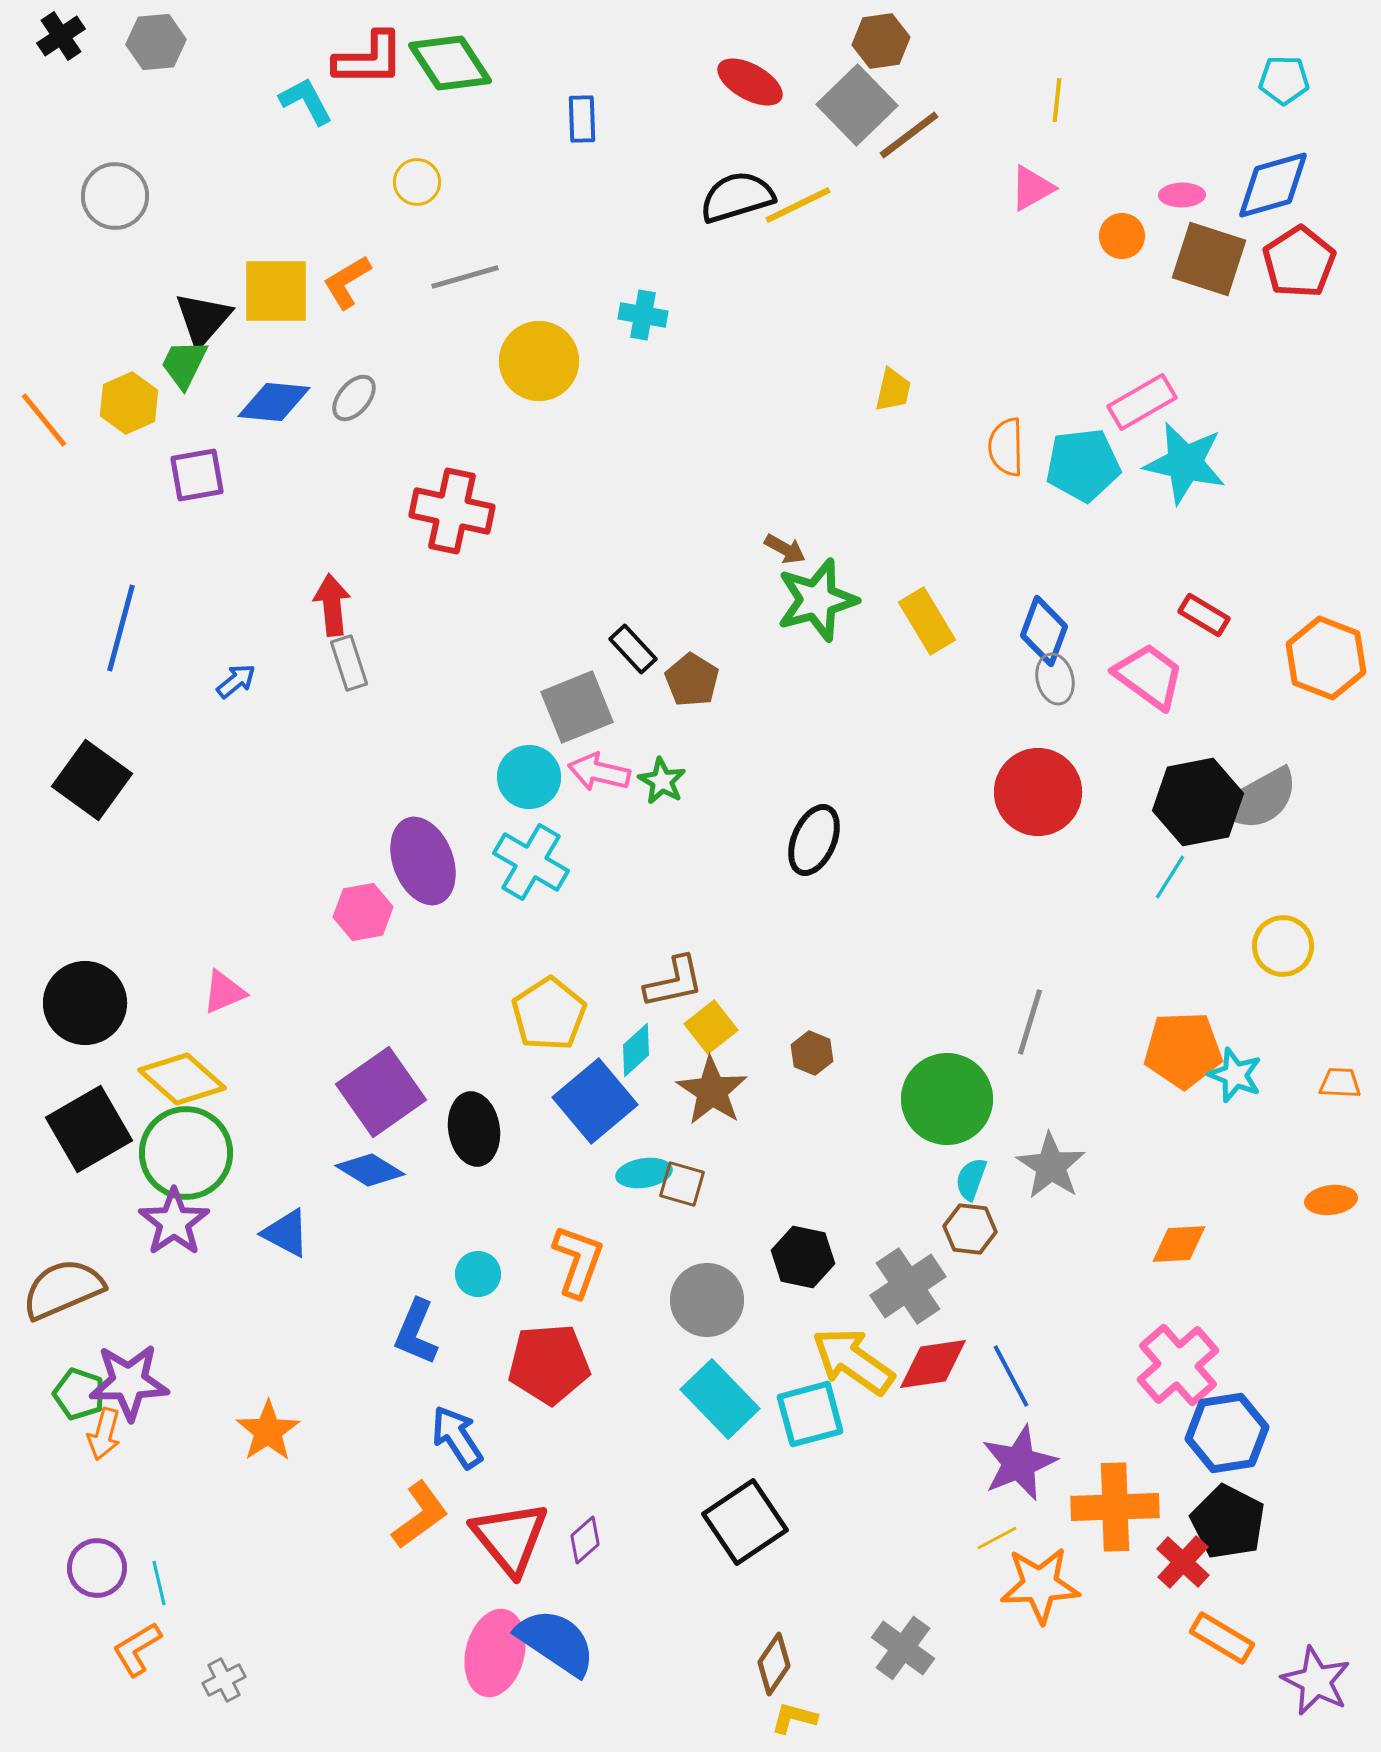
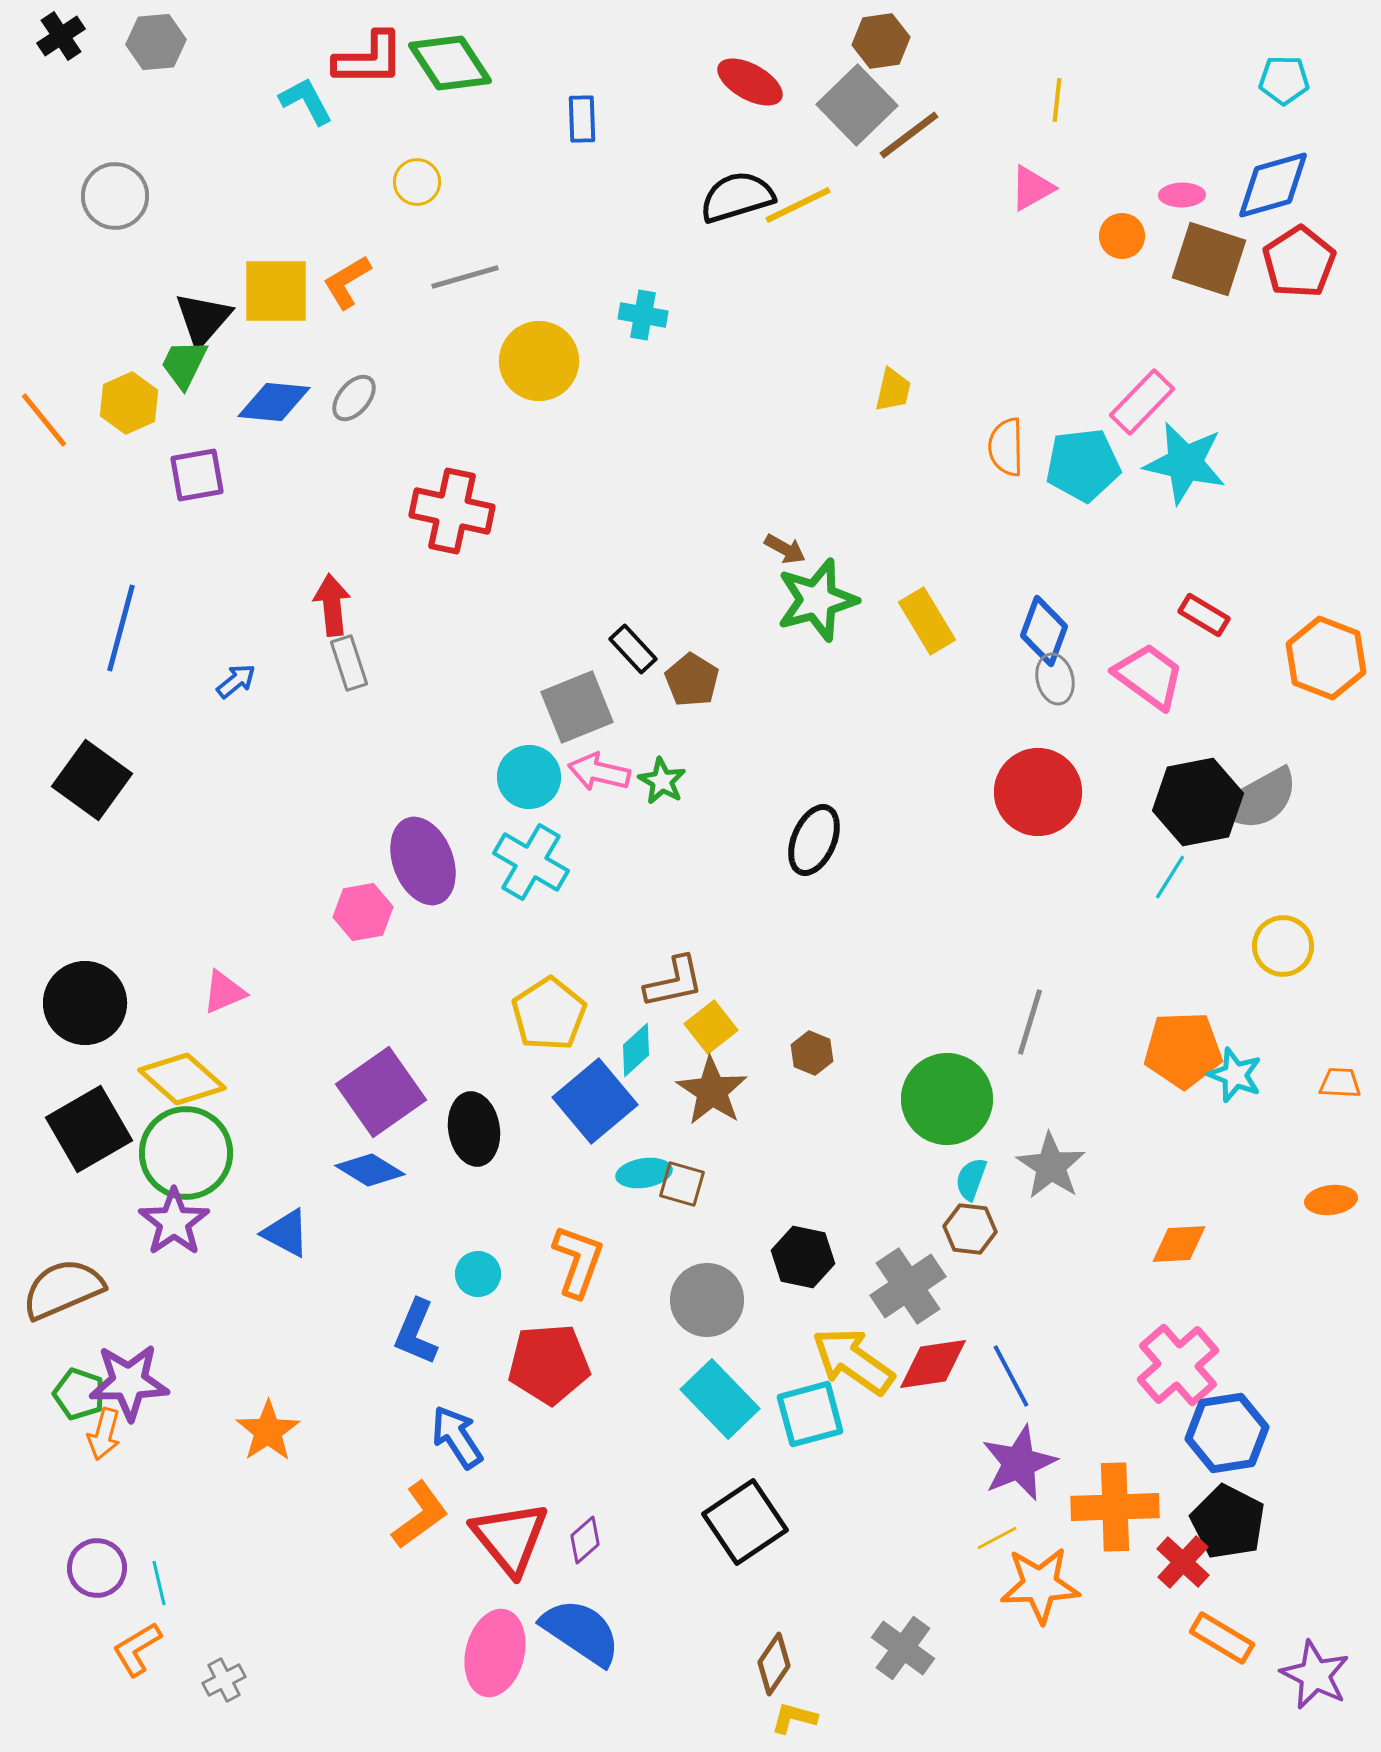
pink rectangle at (1142, 402): rotated 16 degrees counterclockwise
blue semicircle at (556, 1642): moved 25 px right, 10 px up
purple star at (1316, 1681): moved 1 px left, 6 px up
